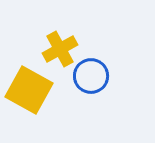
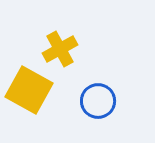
blue circle: moved 7 px right, 25 px down
